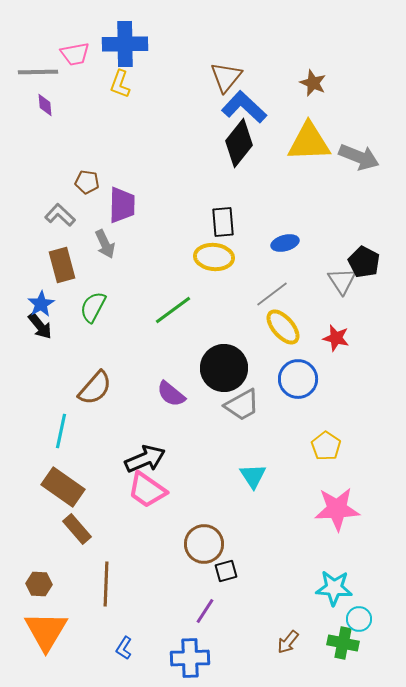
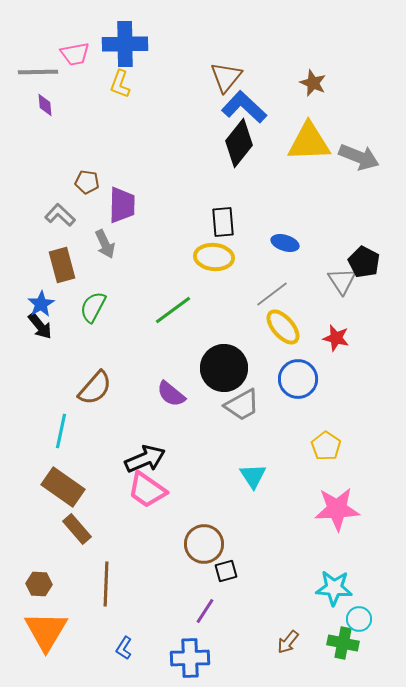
blue ellipse at (285, 243): rotated 32 degrees clockwise
